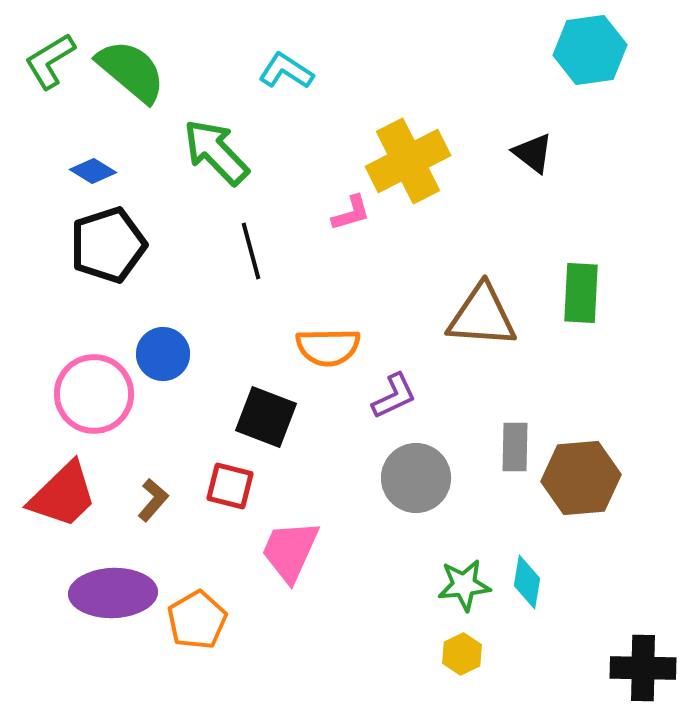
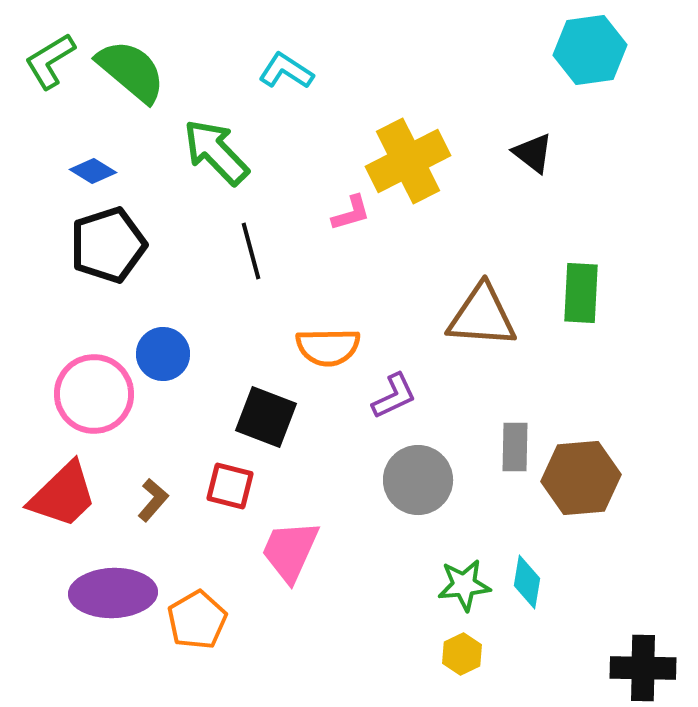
gray circle: moved 2 px right, 2 px down
